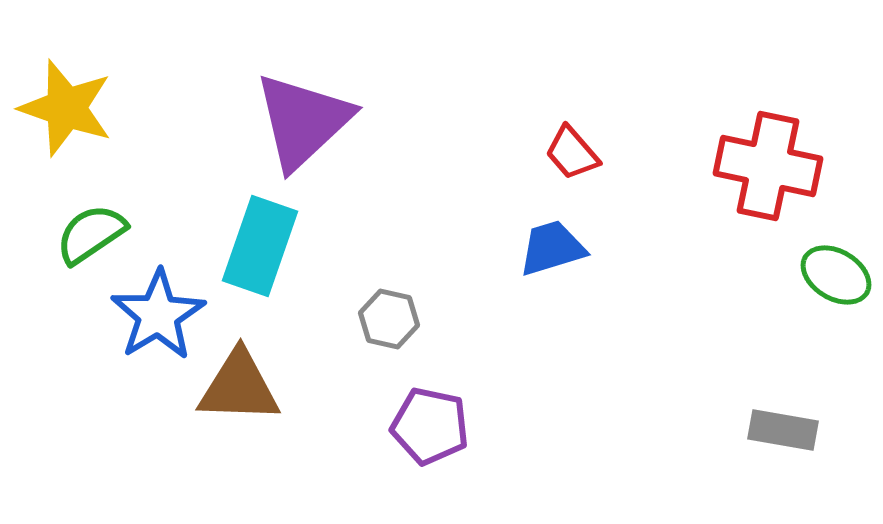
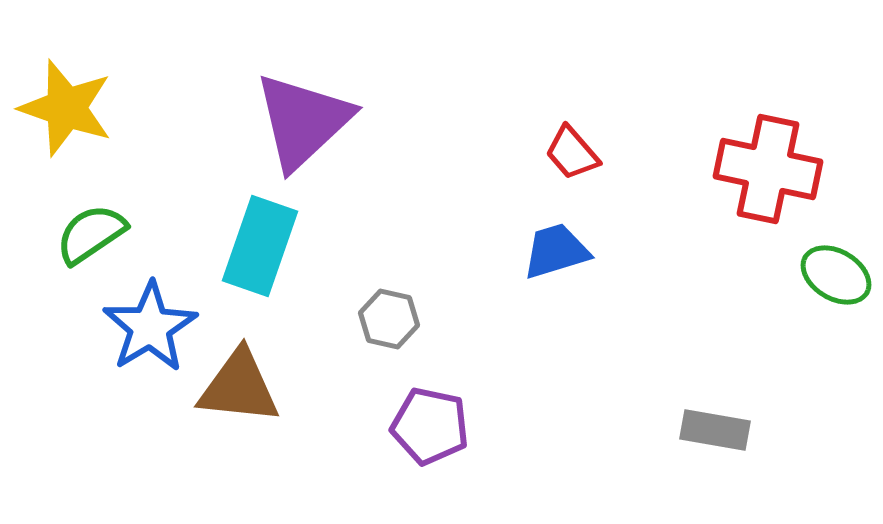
red cross: moved 3 px down
blue trapezoid: moved 4 px right, 3 px down
blue star: moved 8 px left, 12 px down
brown triangle: rotated 4 degrees clockwise
gray rectangle: moved 68 px left
